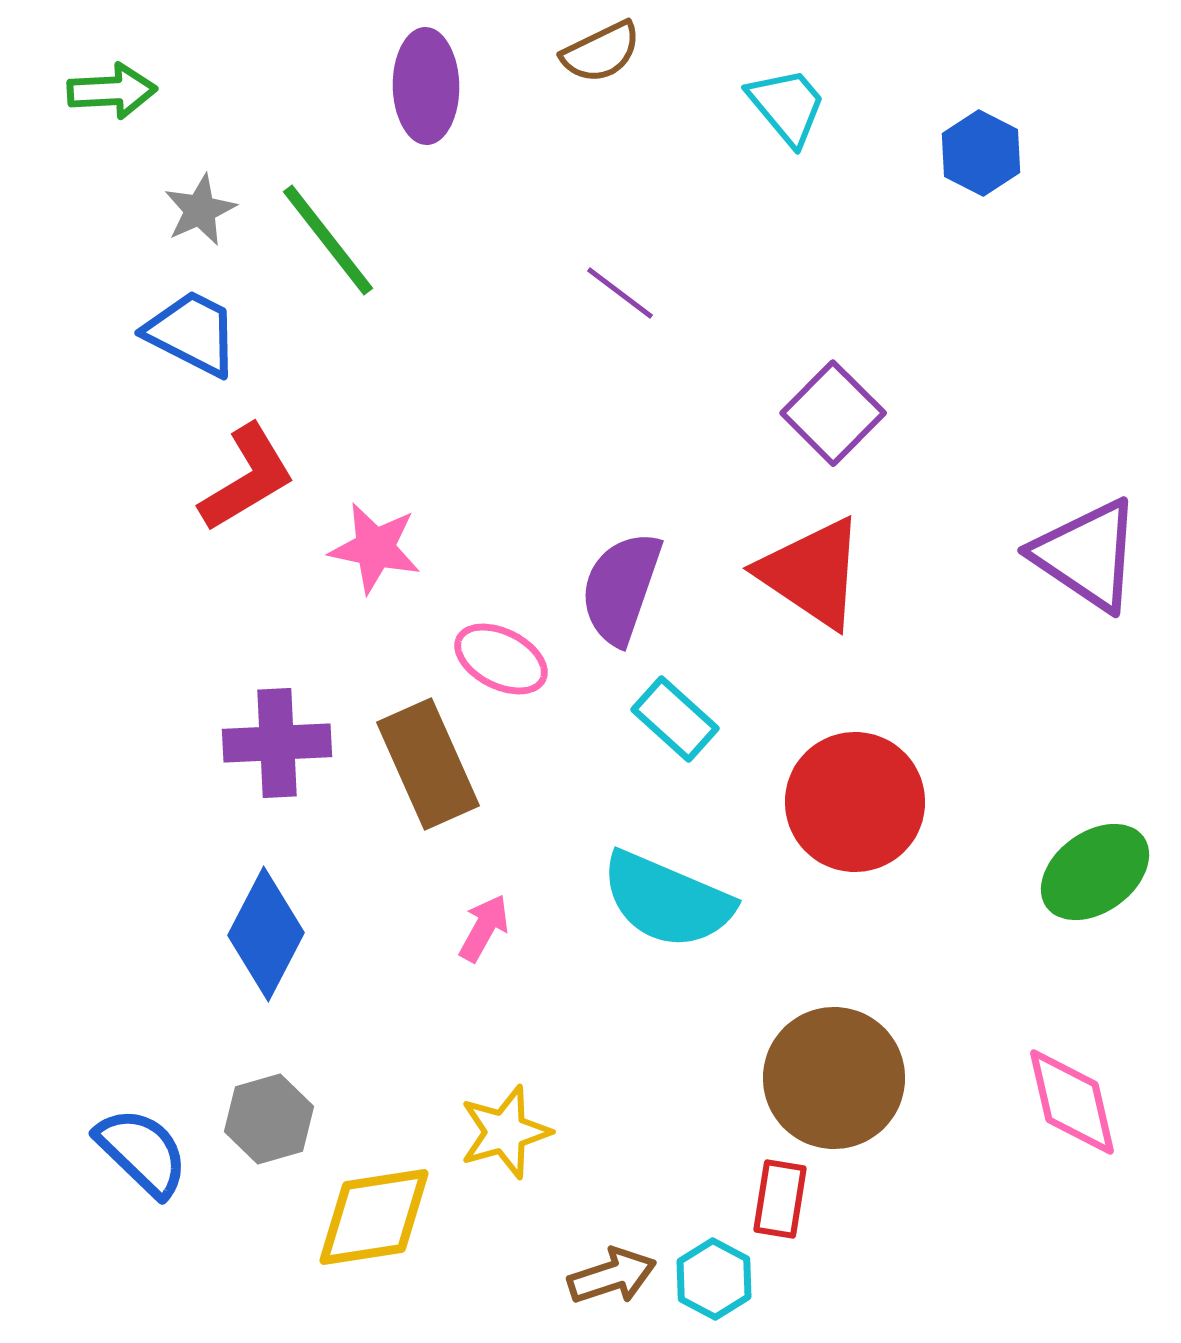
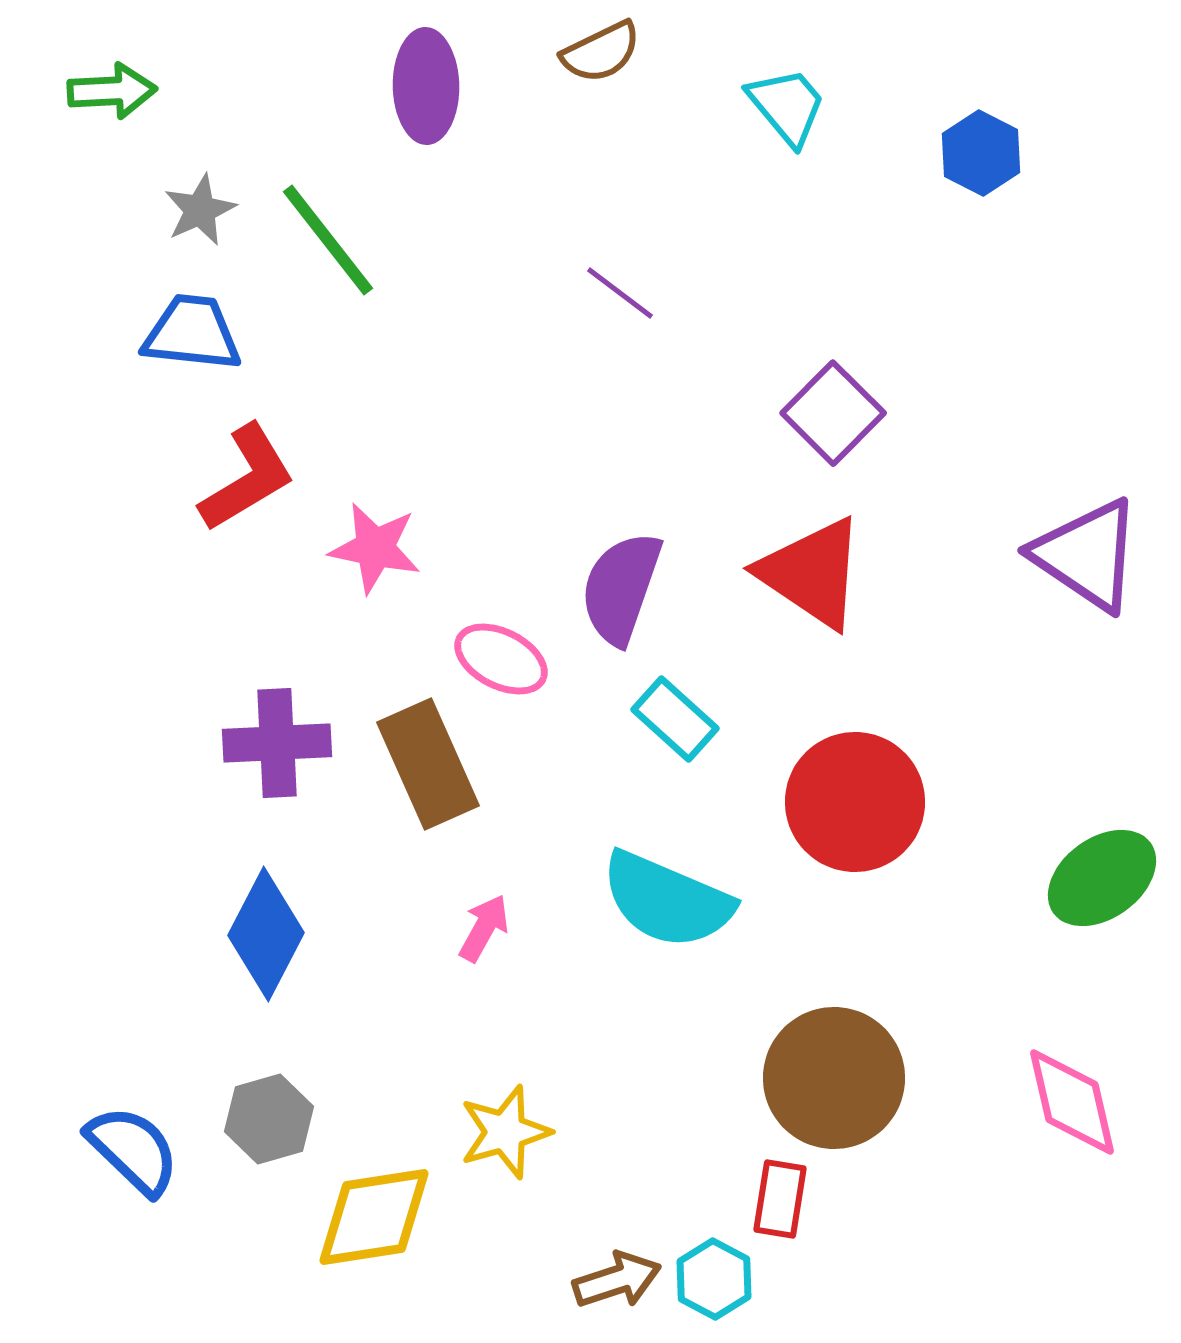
blue trapezoid: rotated 21 degrees counterclockwise
green ellipse: moved 7 px right, 6 px down
blue semicircle: moved 9 px left, 2 px up
brown arrow: moved 5 px right, 4 px down
